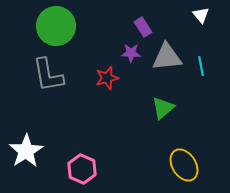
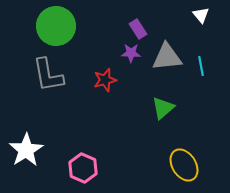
purple rectangle: moved 5 px left, 2 px down
red star: moved 2 px left, 2 px down
white star: moved 1 px up
pink hexagon: moved 1 px right, 1 px up
